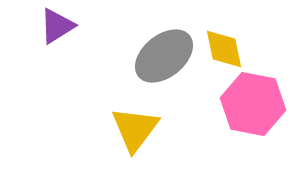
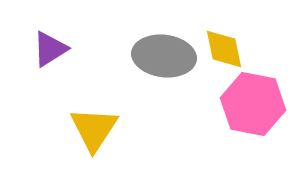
purple triangle: moved 7 px left, 23 px down
gray ellipse: rotated 46 degrees clockwise
yellow triangle: moved 41 px left; rotated 4 degrees counterclockwise
